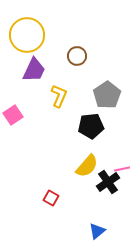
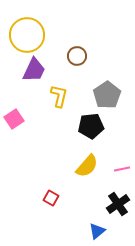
yellow L-shape: rotated 10 degrees counterclockwise
pink square: moved 1 px right, 4 px down
black cross: moved 10 px right, 22 px down
